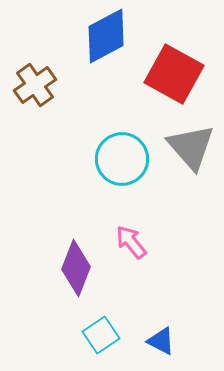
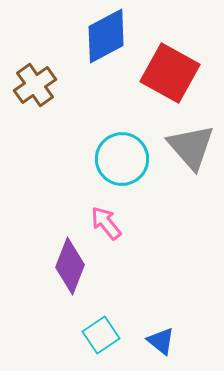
red square: moved 4 px left, 1 px up
pink arrow: moved 25 px left, 19 px up
purple diamond: moved 6 px left, 2 px up
blue triangle: rotated 12 degrees clockwise
